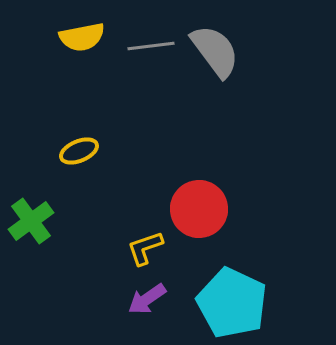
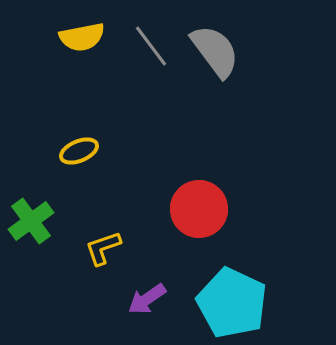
gray line: rotated 60 degrees clockwise
yellow L-shape: moved 42 px left
